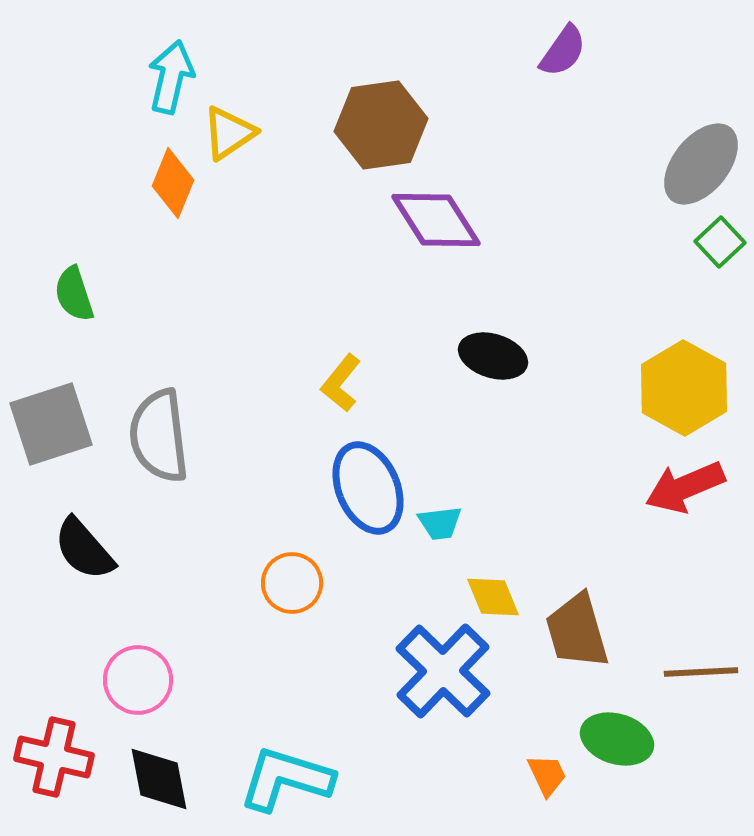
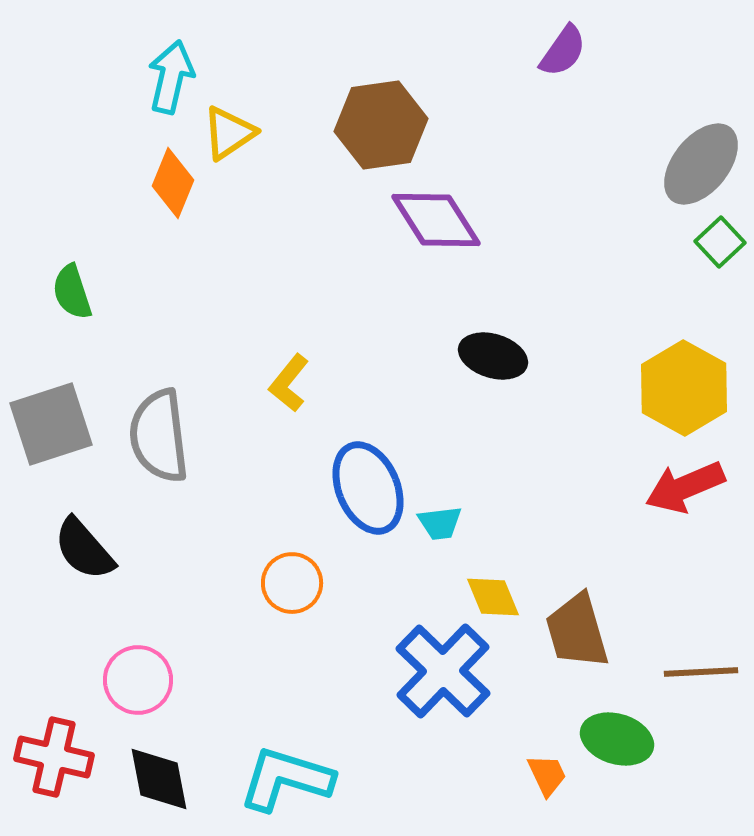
green semicircle: moved 2 px left, 2 px up
yellow L-shape: moved 52 px left
